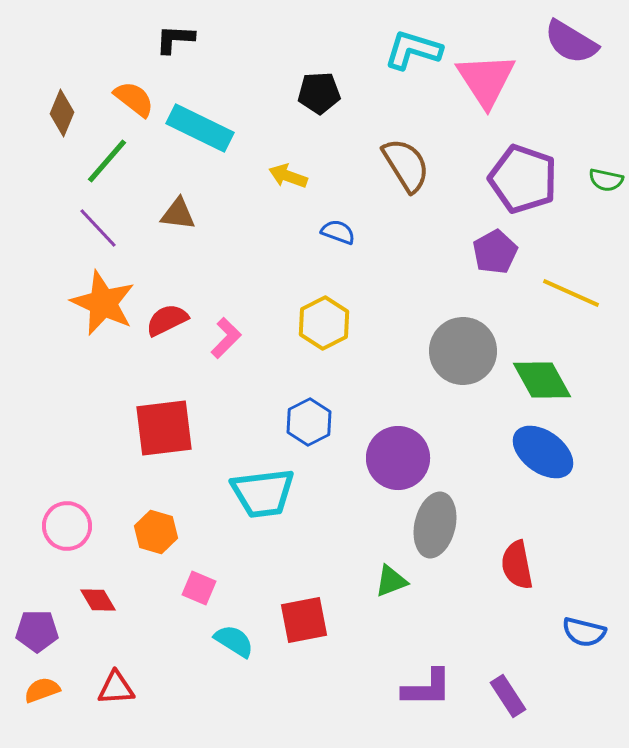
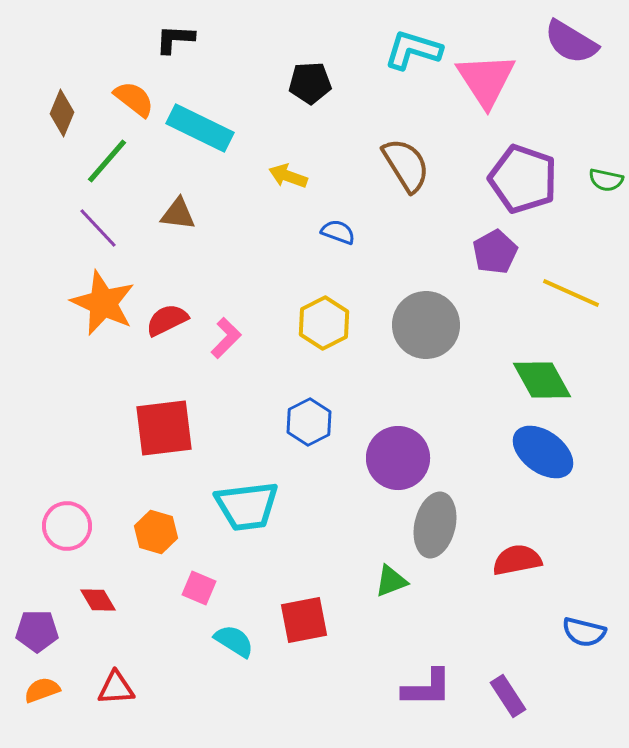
black pentagon at (319, 93): moved 9 px left, 10 px up
gray circle at (463, 351): moved 37 px left, 26 px up
cyan trapezoid at (263, 493): moved 16 px left, 13 px down
red semicircle at (517, 565): moved 5 px up; rotated 90 degrees clockwise
